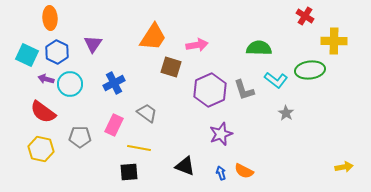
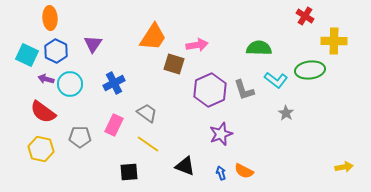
blue hexagon: moved 1 px left, 1 px up
brown square: moved 3 px right, 3 px up
yellow line: moved 9 px right, 4 px up; rotated 25 degrees clockwise
